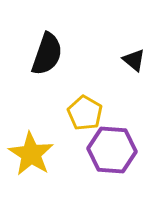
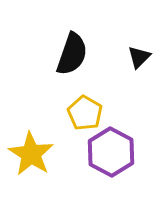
black semicircle: moved 25 px right
black triangle: moved 5 px right, 3 px up; rotated 35 degrees clockwise
purple hexagon: moved 1 px left, 2 px down; rotated 24 degrees clockwise
